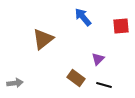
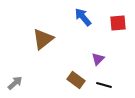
red square: moved 3 px left, 3 px up
brown rectangle: moved 2 px down
gray arrow: rotated 35 degrees counterclockwise
